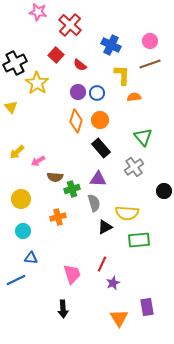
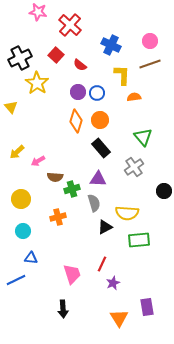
black cross: moved 5 px right, 5 px up
